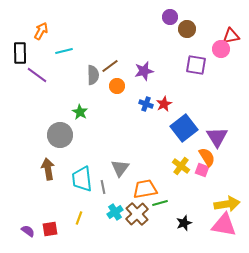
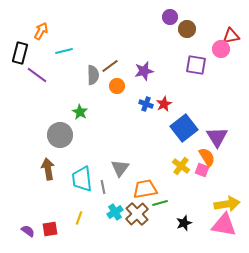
black rectangle: rotated 15 degrees clockwise
